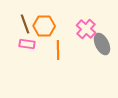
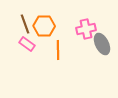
pink cross: rotated 36 degrees clockwise
pink rectangle: rotated 28 degrees clockwise
